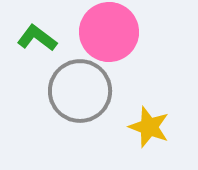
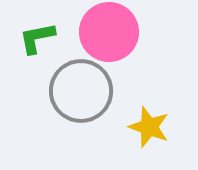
green L-shape: rotated 48 degrees counterclockwise
gray circle: moved 1 px right
